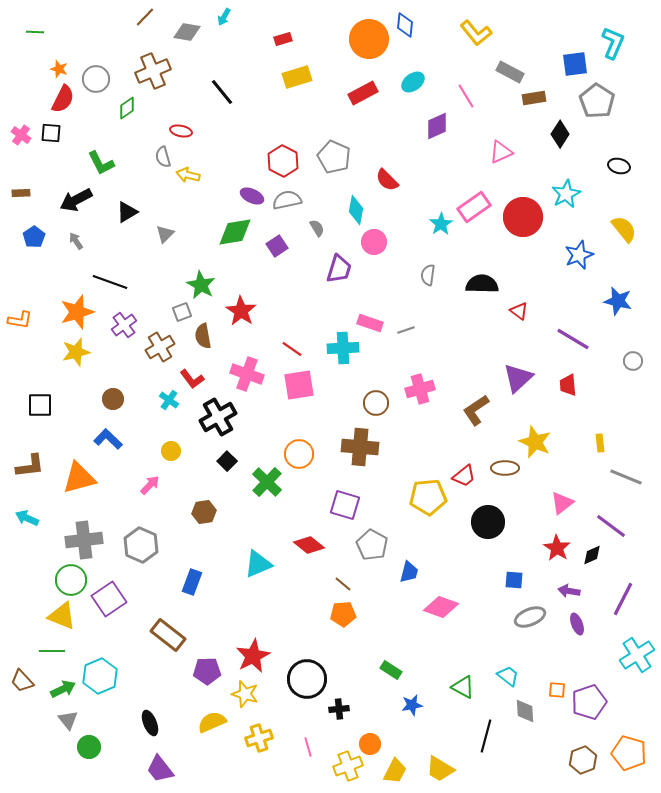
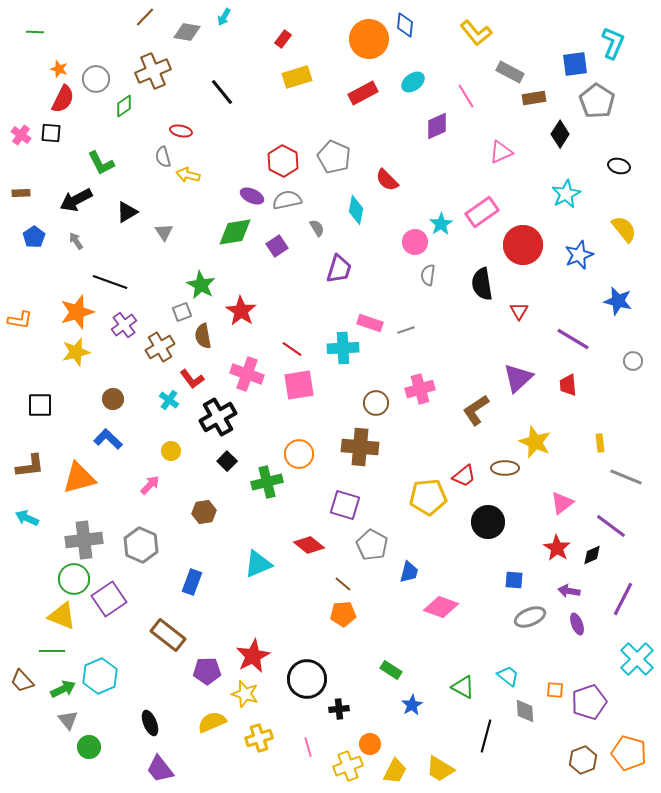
red rectangle at (283, 39): rotated 36 degrees counterclockwise
green diamond at (127, 108): moved 3 px left, 2 px up
pink rectangle at (474, 207): moved 8 px right, 5 px down
red circle at (523, 217): moved 28 px down
gray triangle at (165, 234): moved 1 px left, 2 px up; rotated 18 degrees counterclockwise
pink circle at (374, 242): moved 41 px right
black semicircle at (482, 284): rotated 100 degrees counterclockwise
red triangle at (519, 311): rotated 24 degrees clockwise
green cross at (267, 482): rotated 32 degrees clockwise
green circle at (71, 580): moved 3 px right, 1 px up
cyan cross at (637, 655): moved 4 px down; rotated 12 degrees counterclockwise
orange square at (557, 690): moved 2 px left
blue star at (412, 705): rotated 20 degrees counterclockwise
